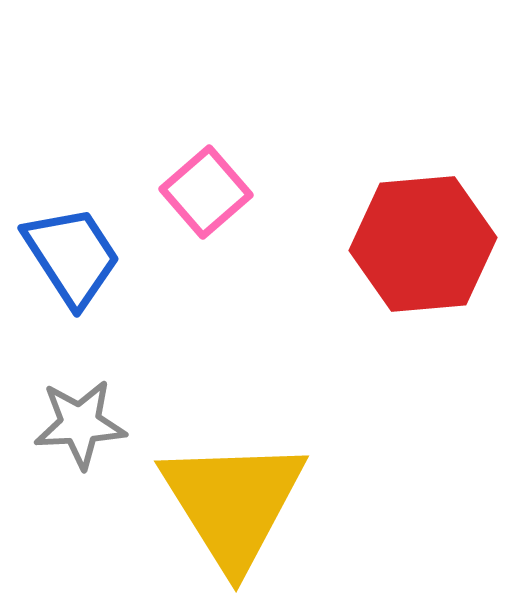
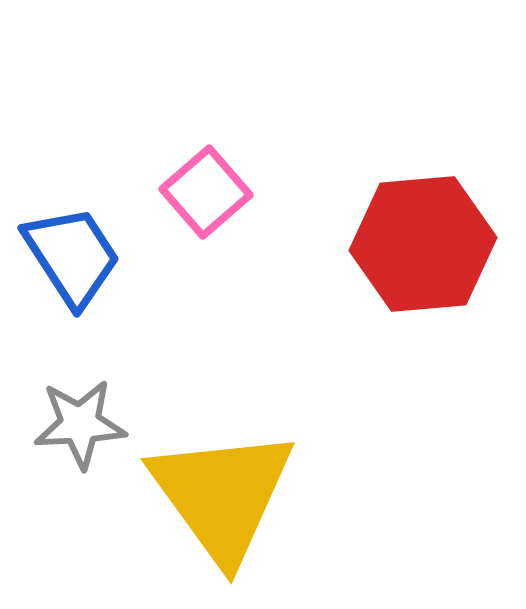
yellow triangle: moved 11 px left, 8 px up; rotated 4 degrees counterclockwise
